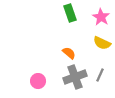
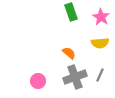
green rectangle: moved 1 px right, 1 px up
yellow semicircle: moved 2 px left; rotated 30 degrees counterclockwise
